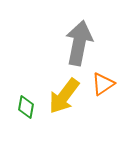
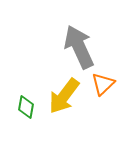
gray arrow: moved 4 px down; rotated 36 degrees counterclockwise
orange triangle: rotated 10 degrees counterclockwise
